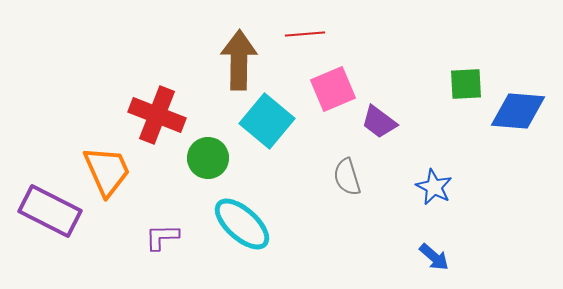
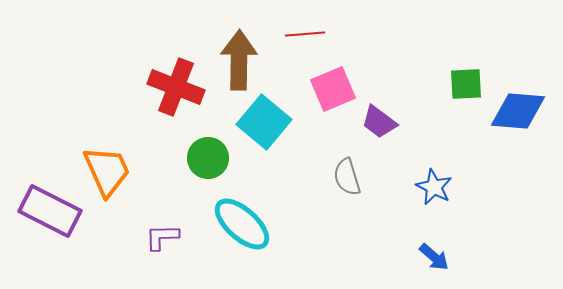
red cross: moved 19 px right, 28 px up
cyan square: moved 3 px left, 1 px down
